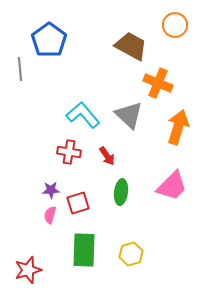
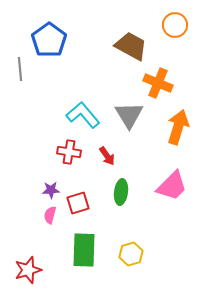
gray triangle: rotated 16 degrees clockwise
